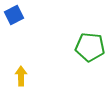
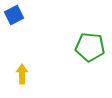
yellow arrow: moved 1 px right, 2 px up
